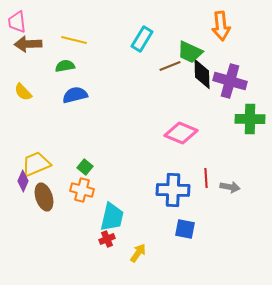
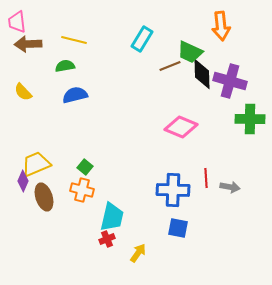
pink diamond: moved 6 px up
blue square: moved 7 px left, 1 px up
